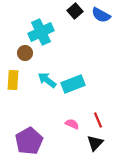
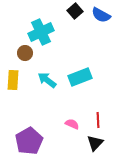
cyan rectangle: moved 7 px right, 7 px up
red line: rotated 21 degrees clockwise
